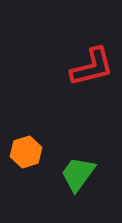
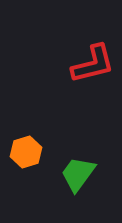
red L-shape: moved 1 px right, 3 px up
